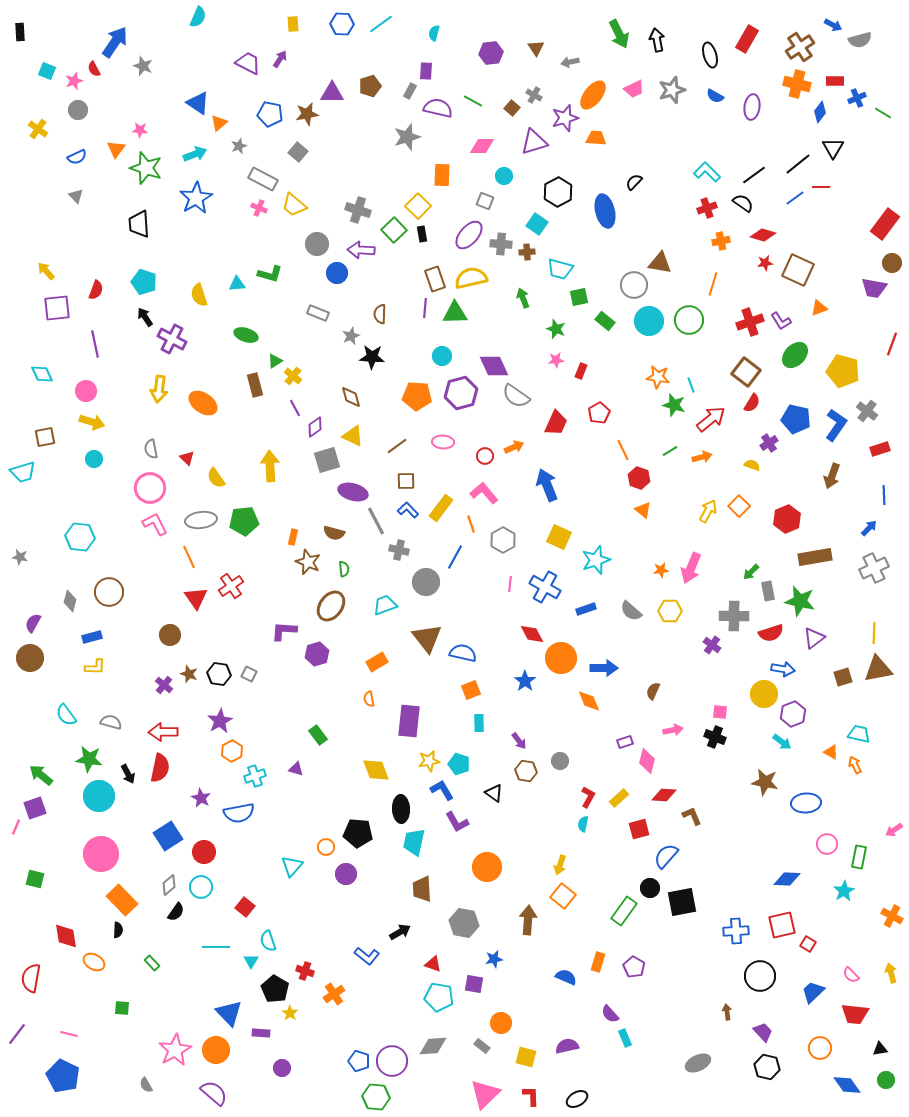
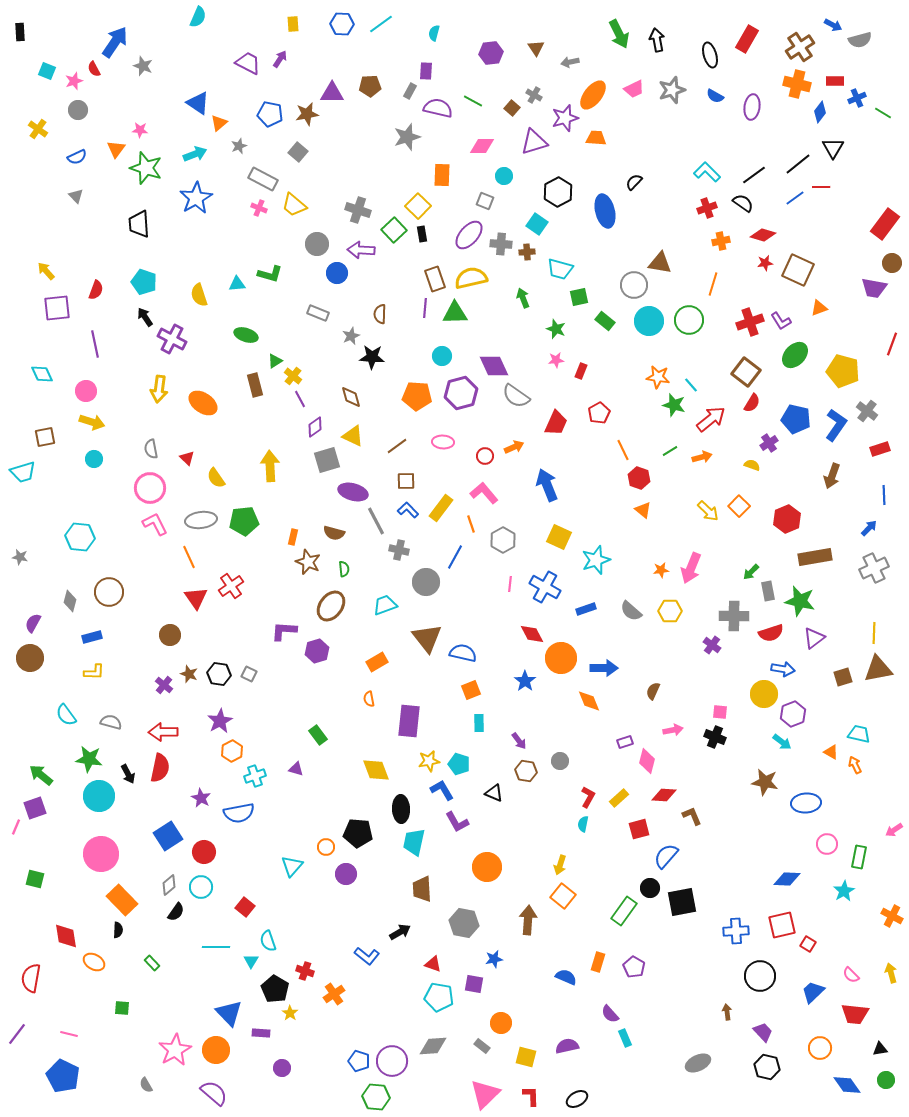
brown pentagon at (370, 86): rotated 15 degrees clockwise
cyan line at (691, 385): rotated 21 degrees counterclockwise
purple line at (295, 408): moved 5 px right, 9 px up
yellow arrow at (708, 511): rotated 105 degrees clockwise
purple hexagon at (317, 654): moved 3 px up
yellow L-shape at (95, 667): moved 1 px left, 5 px down
black triangle at (494, 793): rotated 12 degrees counterclockwise
